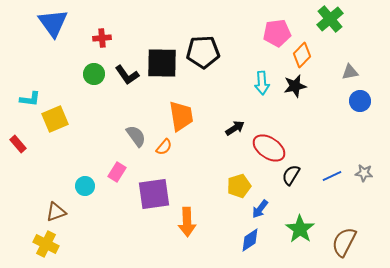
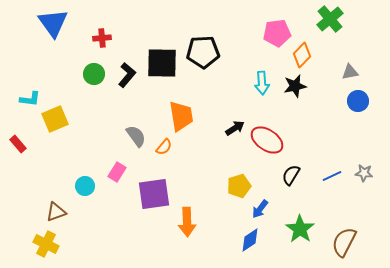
black L-shape: rotated 105 degrees counterclockwise
blue circle: moved 2 px left
red ellipse: moved 2 px left, 8 px up
